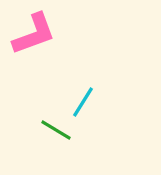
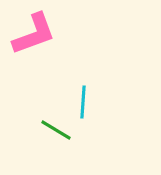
cyan line: rotated 28 degrees counterclockwise
